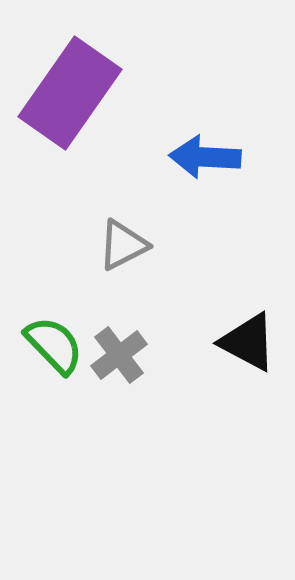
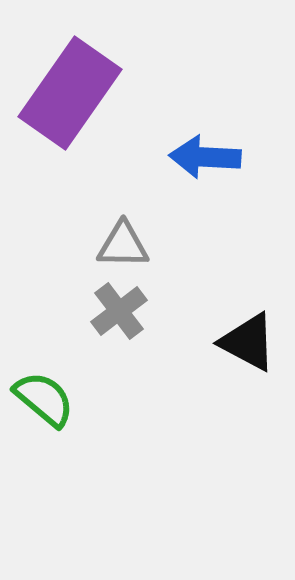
gray triangle: rotated 28 degrees clockwise
green semicircle: moved 10 px left, 54 px down; rotated 6 degrees counterclockwise
gray cross: moved 44 px up
